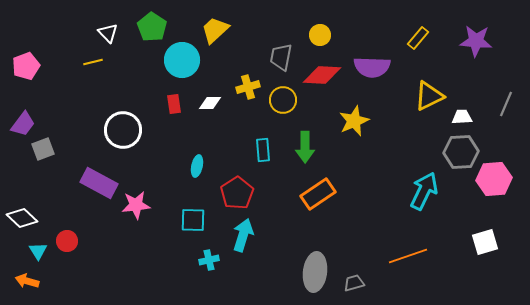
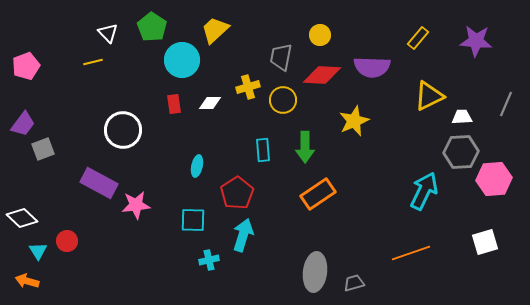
orange line at (408, 256): moved 3 px right, 3 px up
